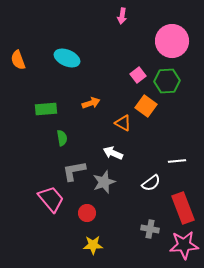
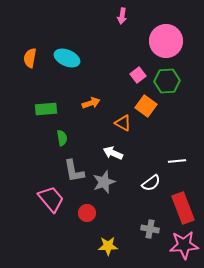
pink circle: moved 6 px left
orange semicircle: moved 12 px right, 2 px up; rotated 30 degrees clockwise
gray L-shape: rotated 90 degrees counterclockwise
yellow star: moved 15 px right, 1 px down
